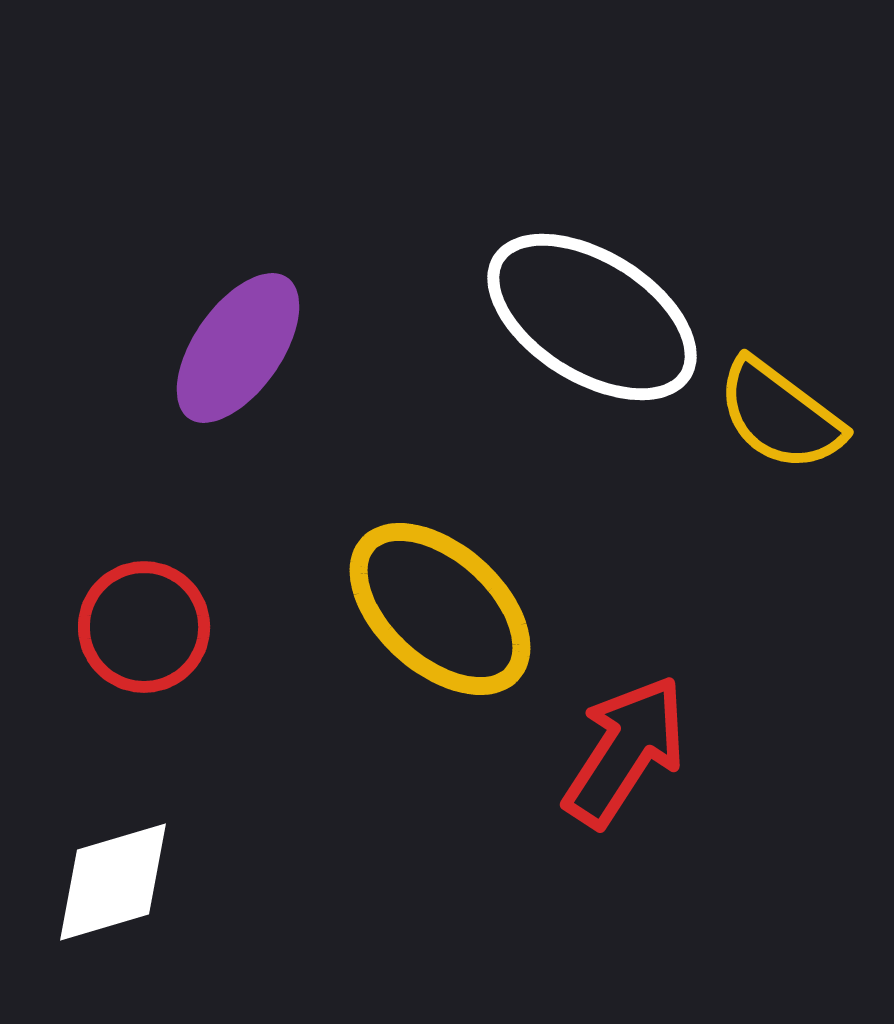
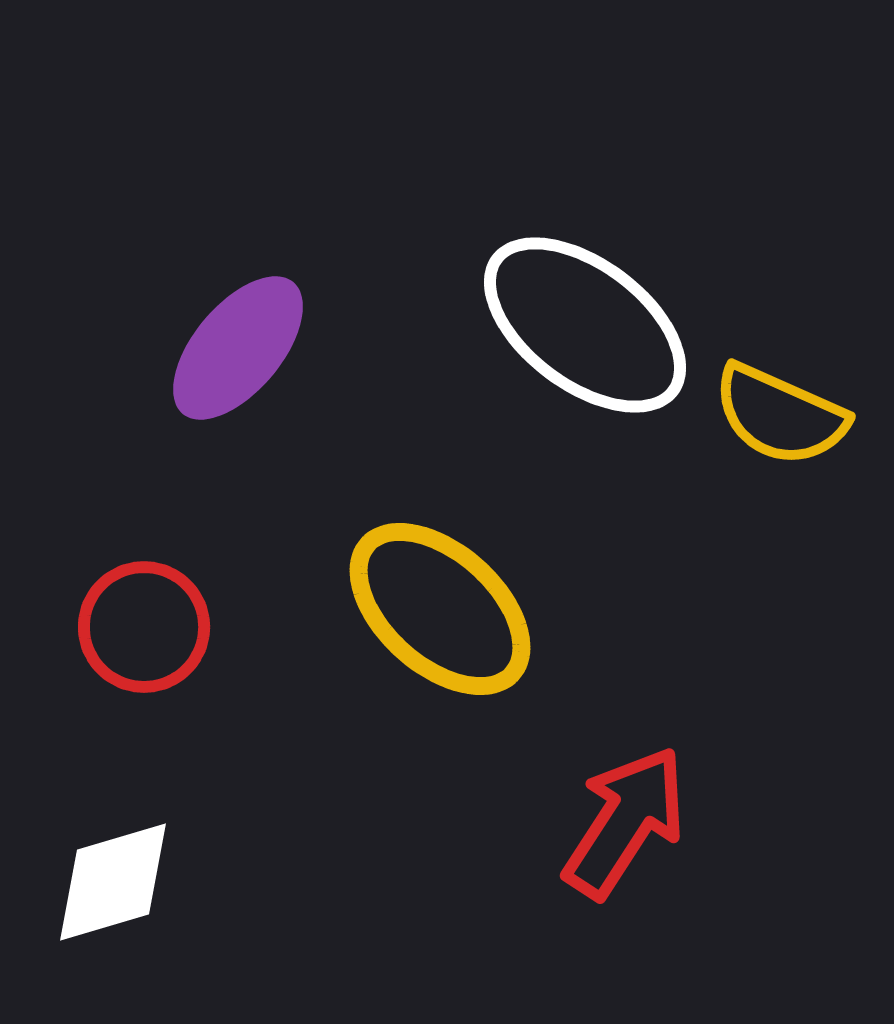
white ellipse: moved 7 px left, 8 px down; rotated 5 degrees clockwise
purple ellipse: rotated 5 degrees clockwise
yellow semicircle: rotated 13 degrees counterclockwise
red arrow: moved 71 px down
